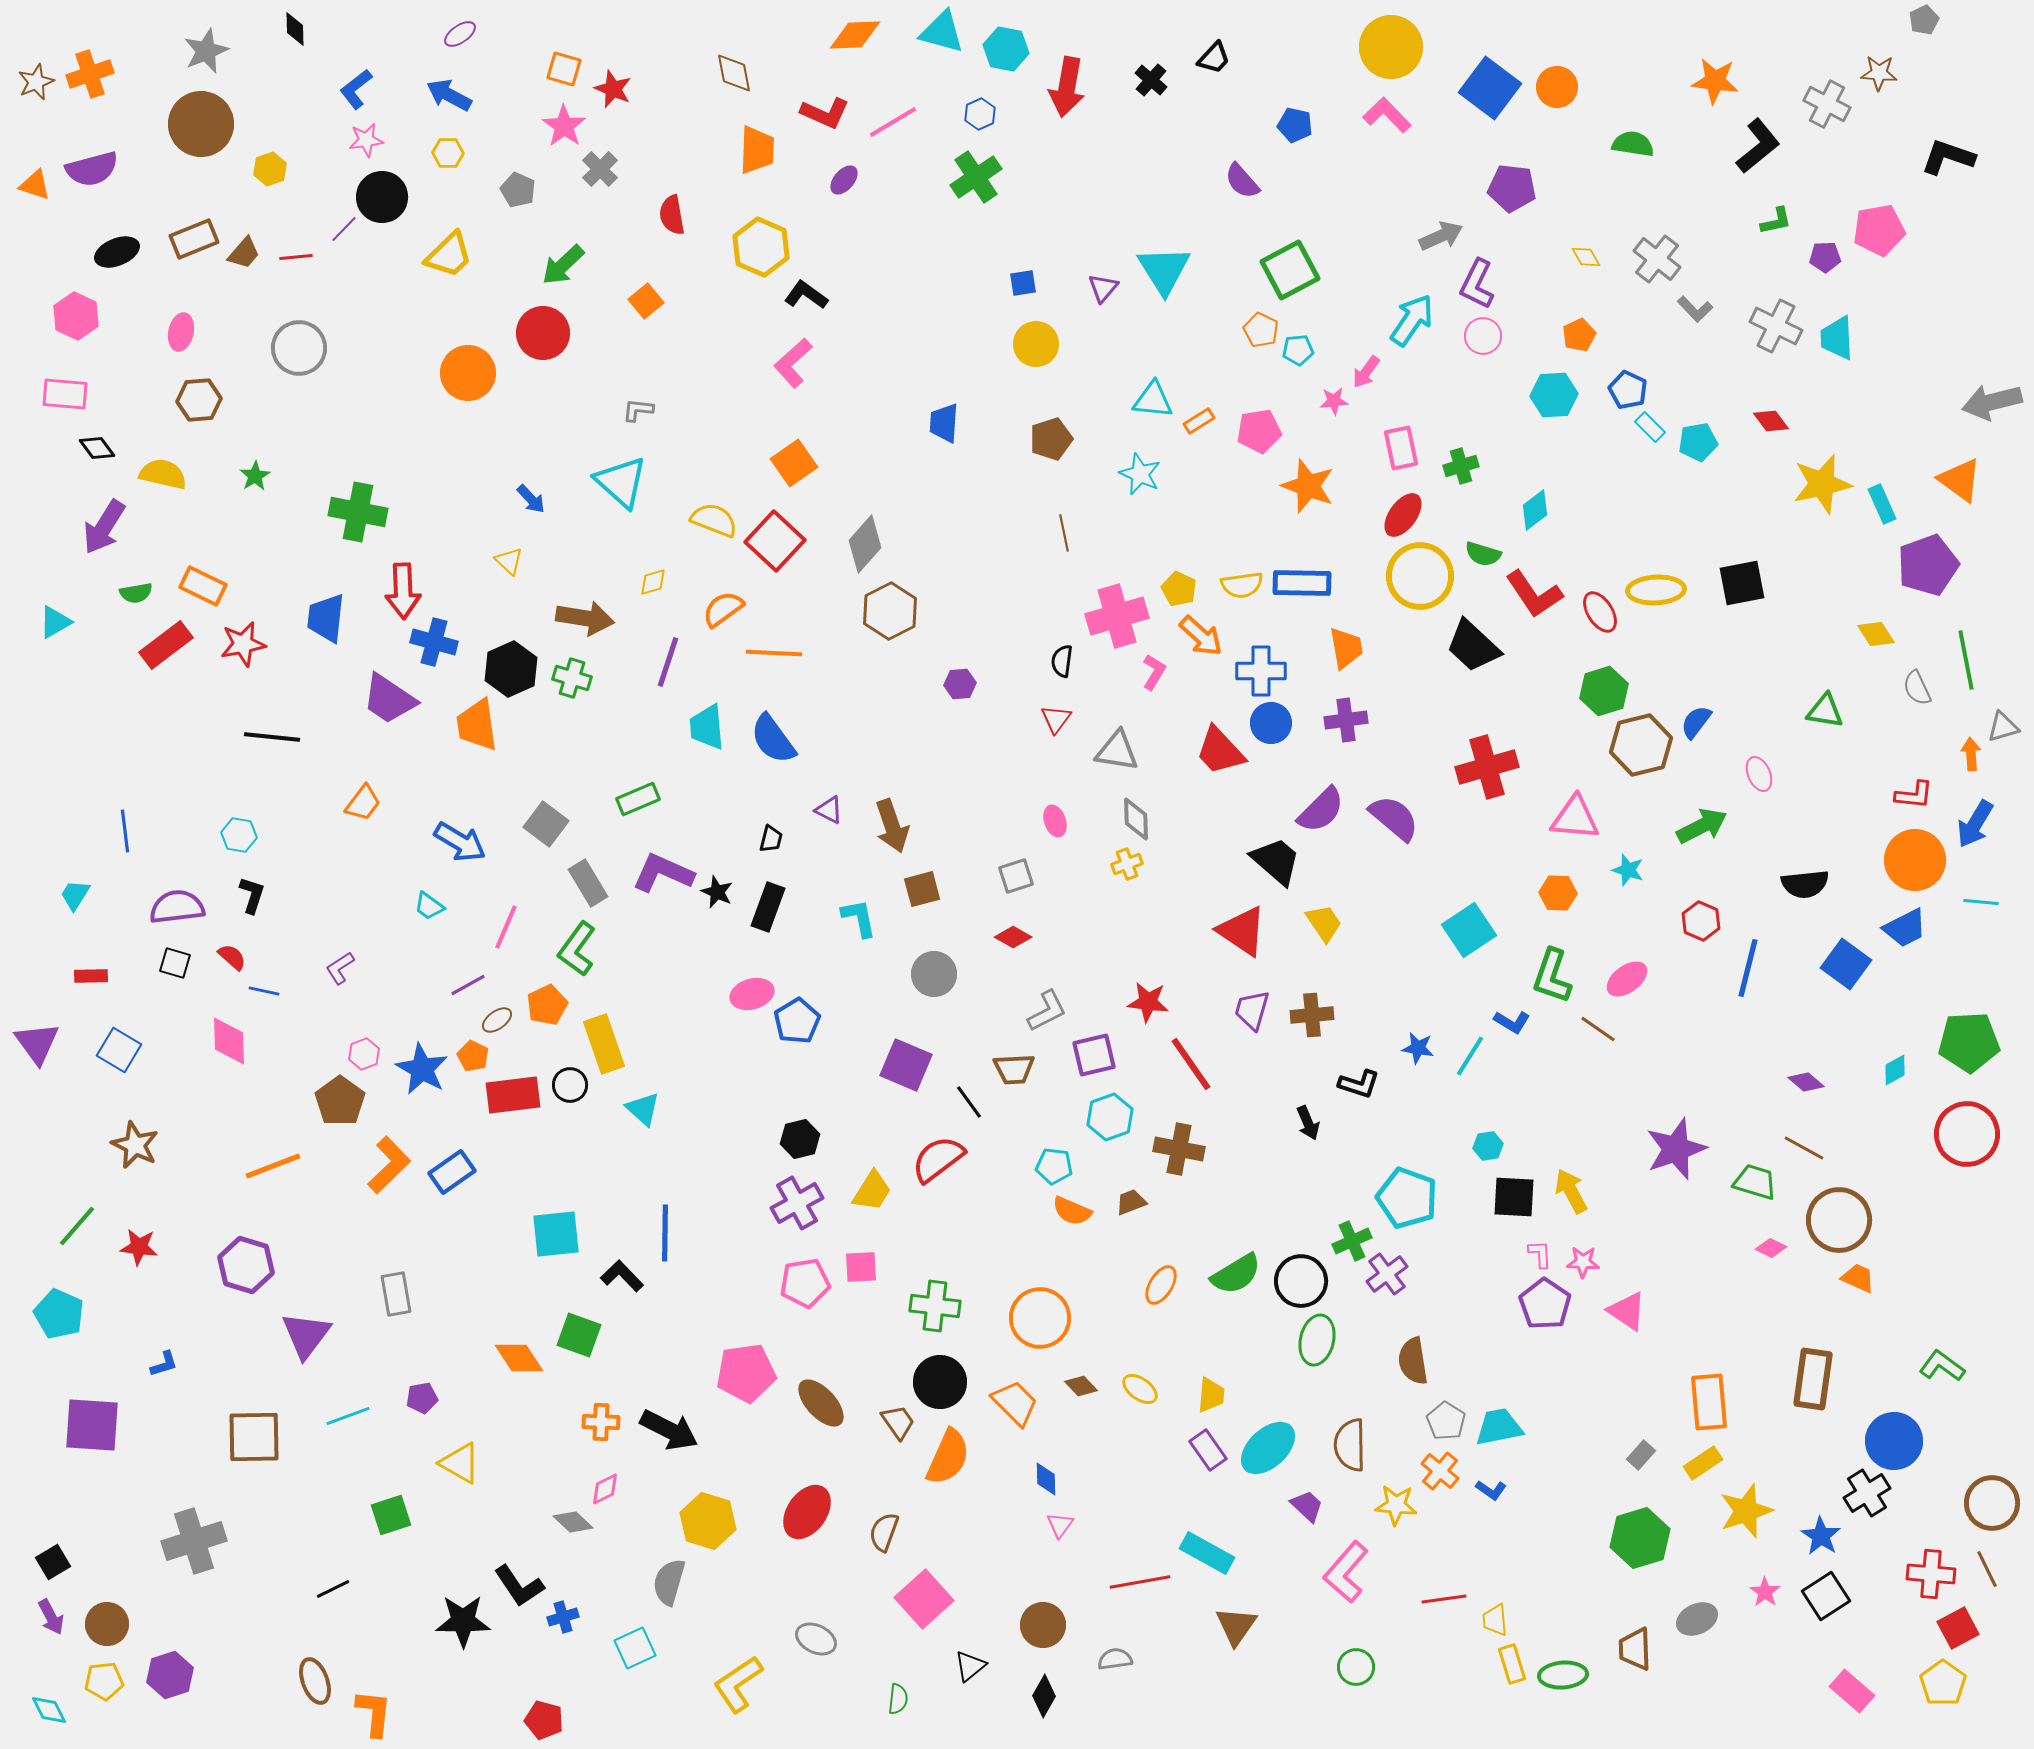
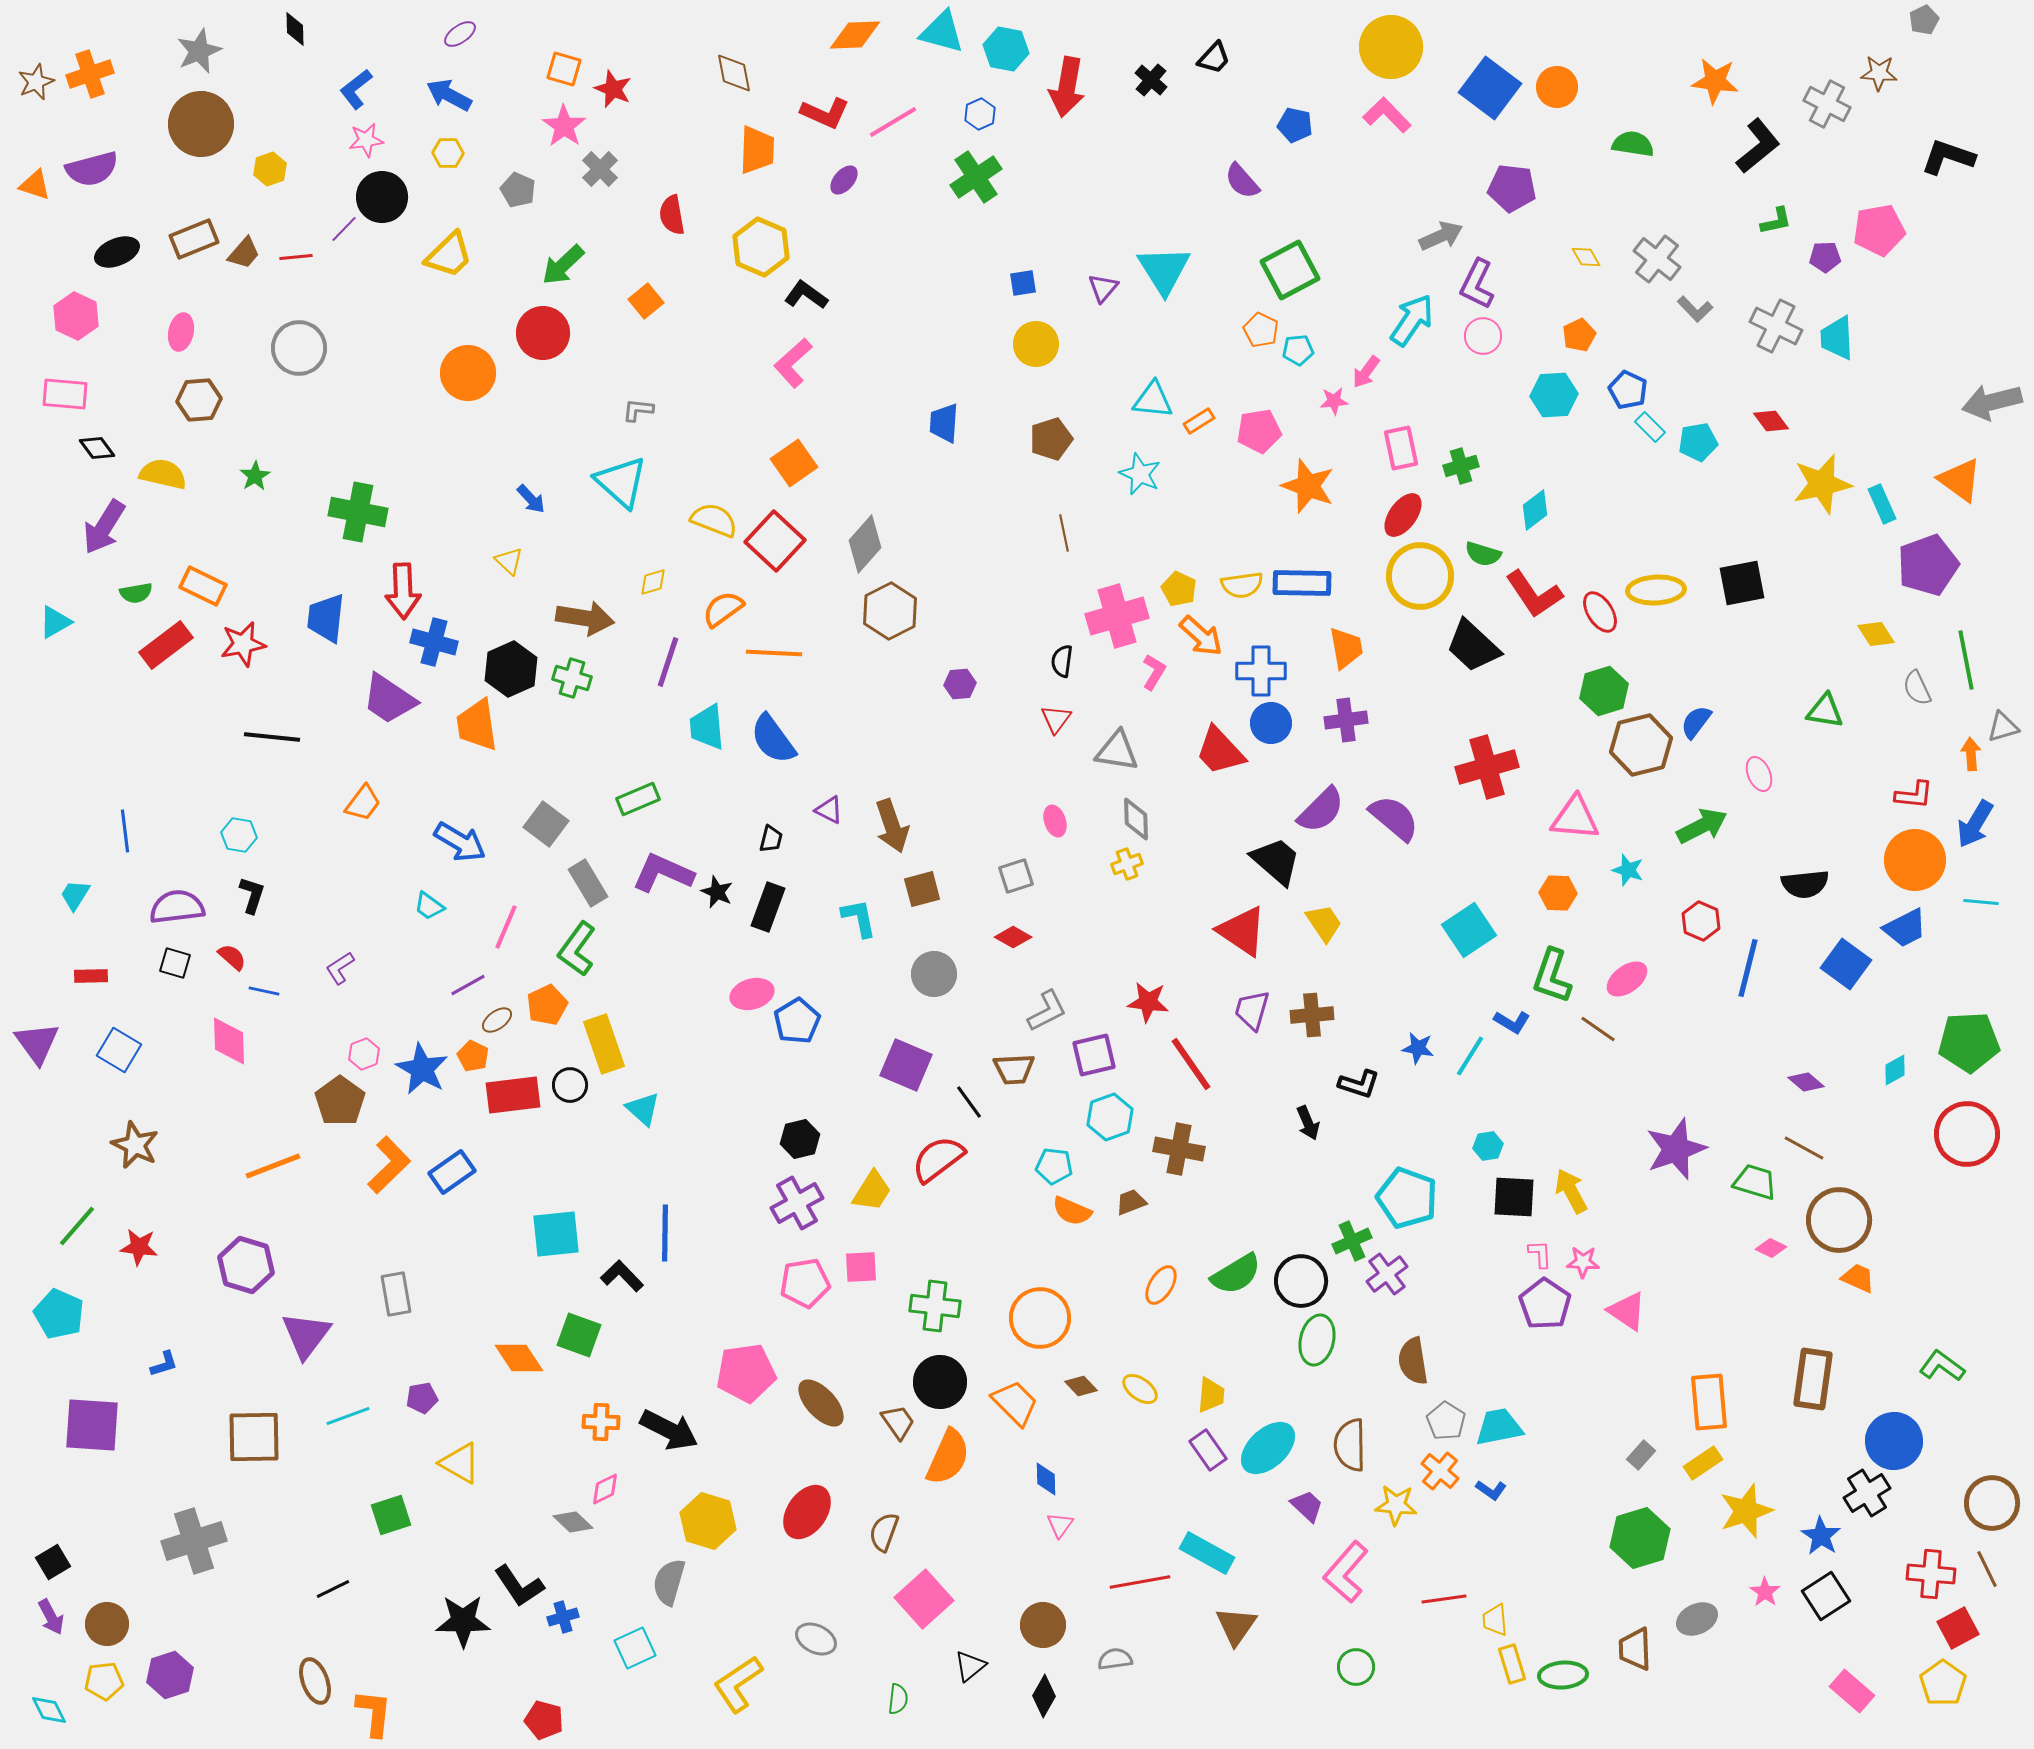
gray star at (206, 51): moved 7 px left
